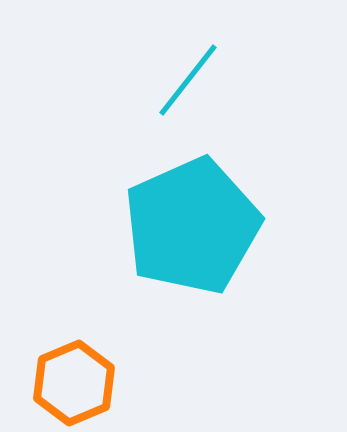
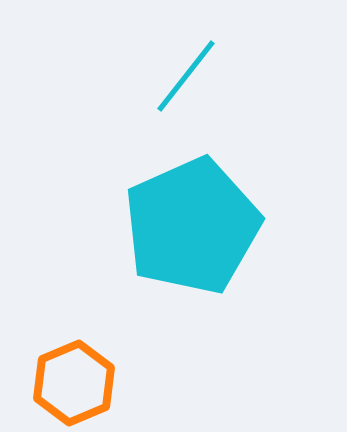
cyan line: moved 2 px left, 4 px up
